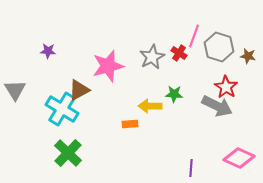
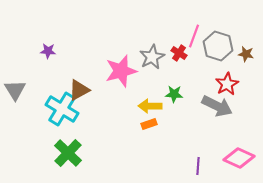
gray hexagon: moved 1 px left, 1 px up
brown star: moved 2 px left, 2 px up
pink star: moved 13 px right, 5 px down
red star: moved 1 px right, 3 px up; rotated 10 degrees clockwise
orange rectangle: moved 19 px right; rotated 14 degrees counterclockwise
purple line: moved 7 px right, 2 px up
